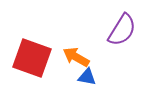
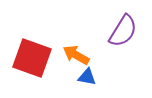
purple semicircle: moved 1 px right, 1 px down
orange arrow: moved 2 px up
